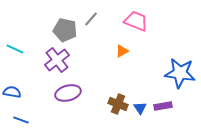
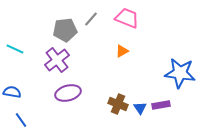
pink trapezoid: moved 9 px left, 3 px up
gray pentagon: rotated 20 degrees counterclockwise
purple rectangle: moved 2 px left, 1 px up
blue line: rotated 35 degrees clockwise
